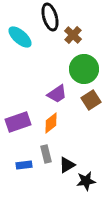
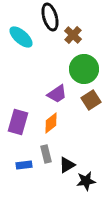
cyan ellipse: moved 1 px right
purple rectangle: rotated 55 degrees counterclockwise
